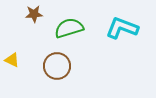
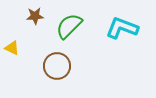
brown star: moved 1 px right, 2 px down
green semicircle: moved 2 px up; rotated 28 degrees counterclockwise
yellow triangle: moved 12 px up
